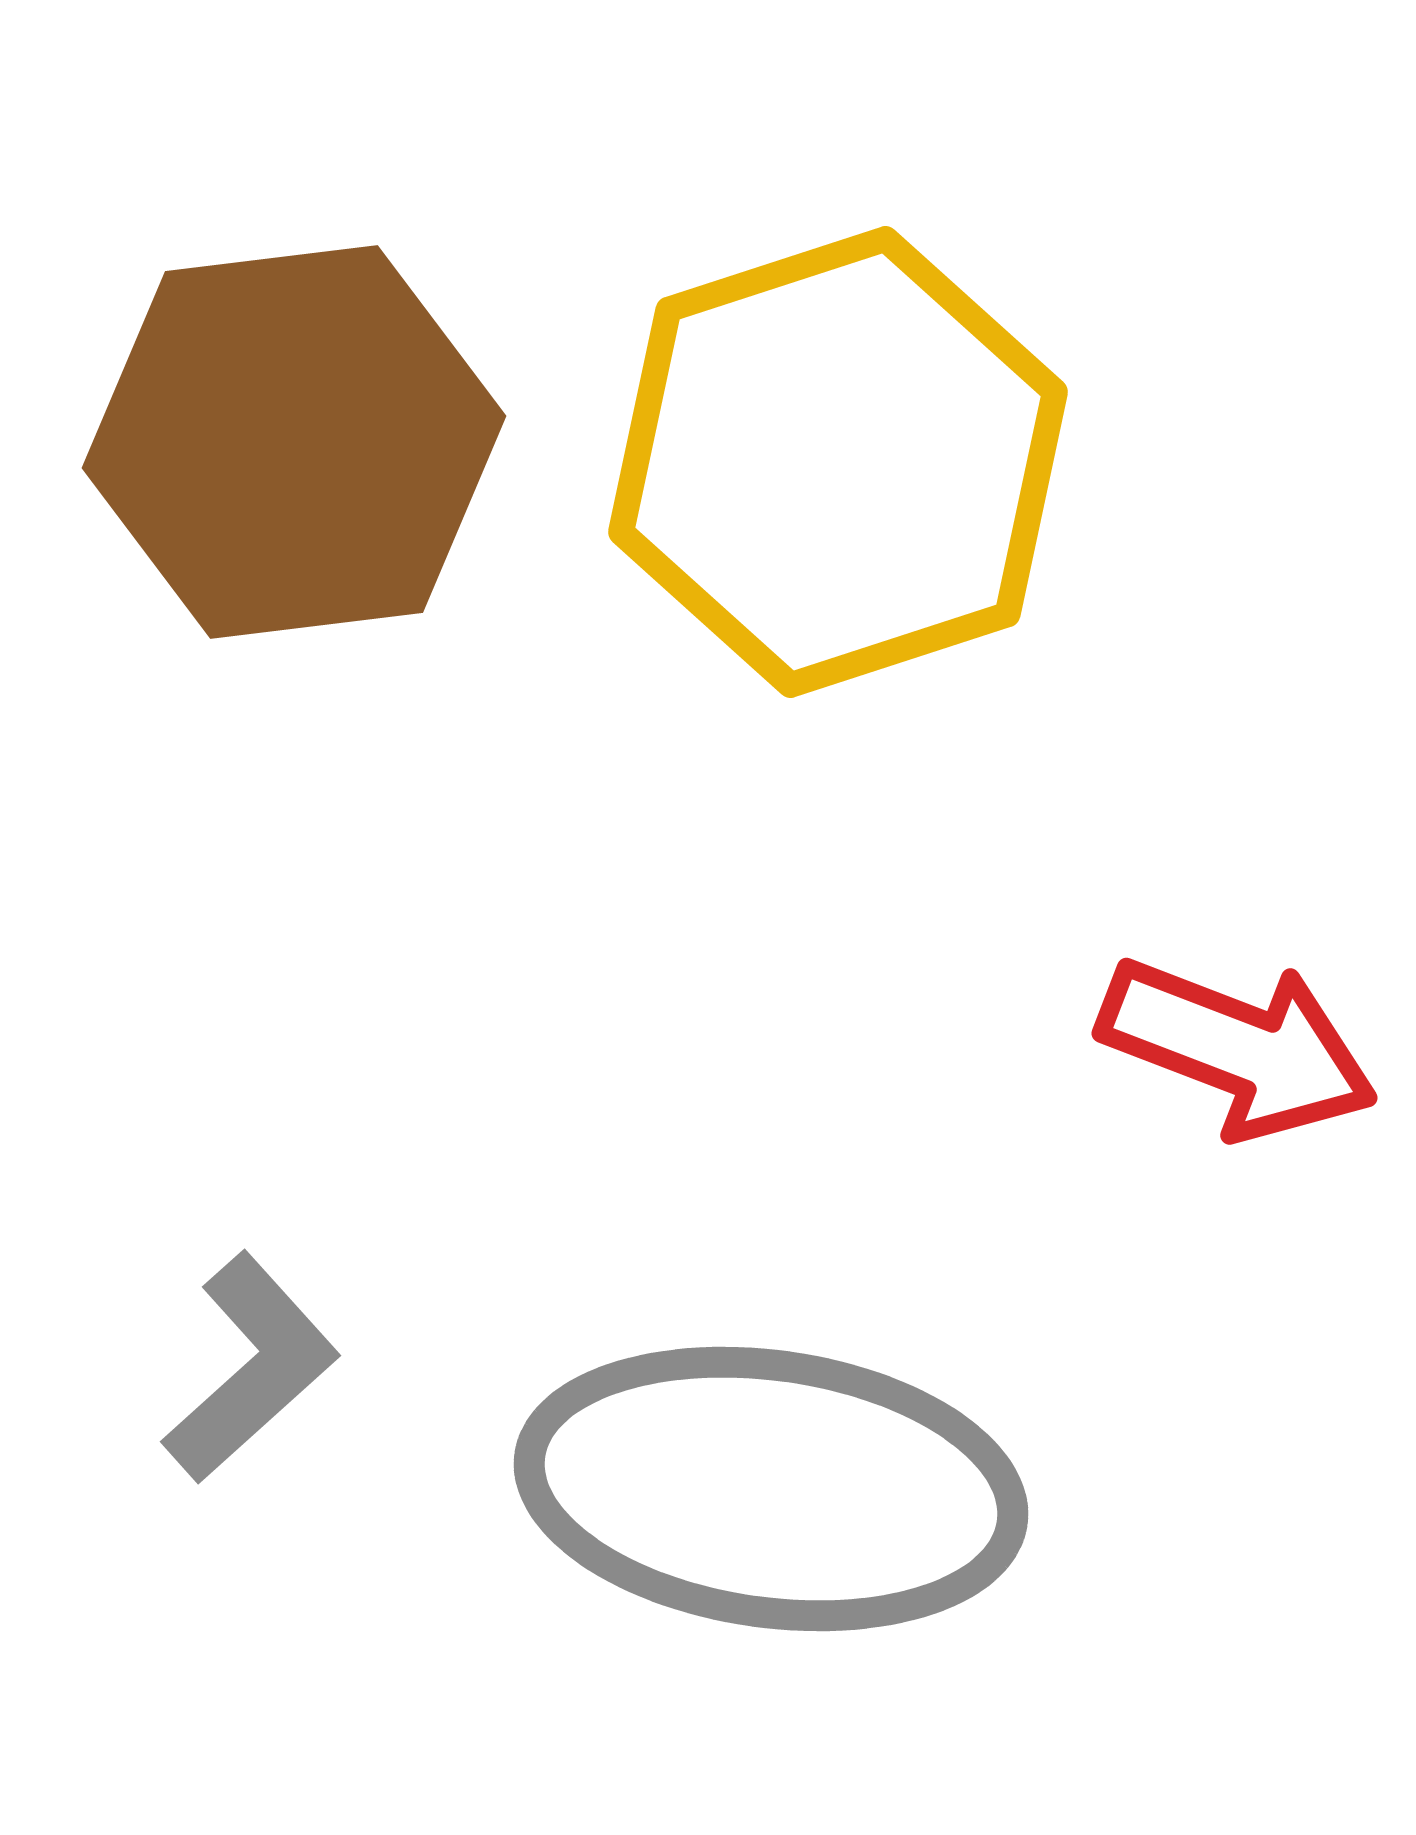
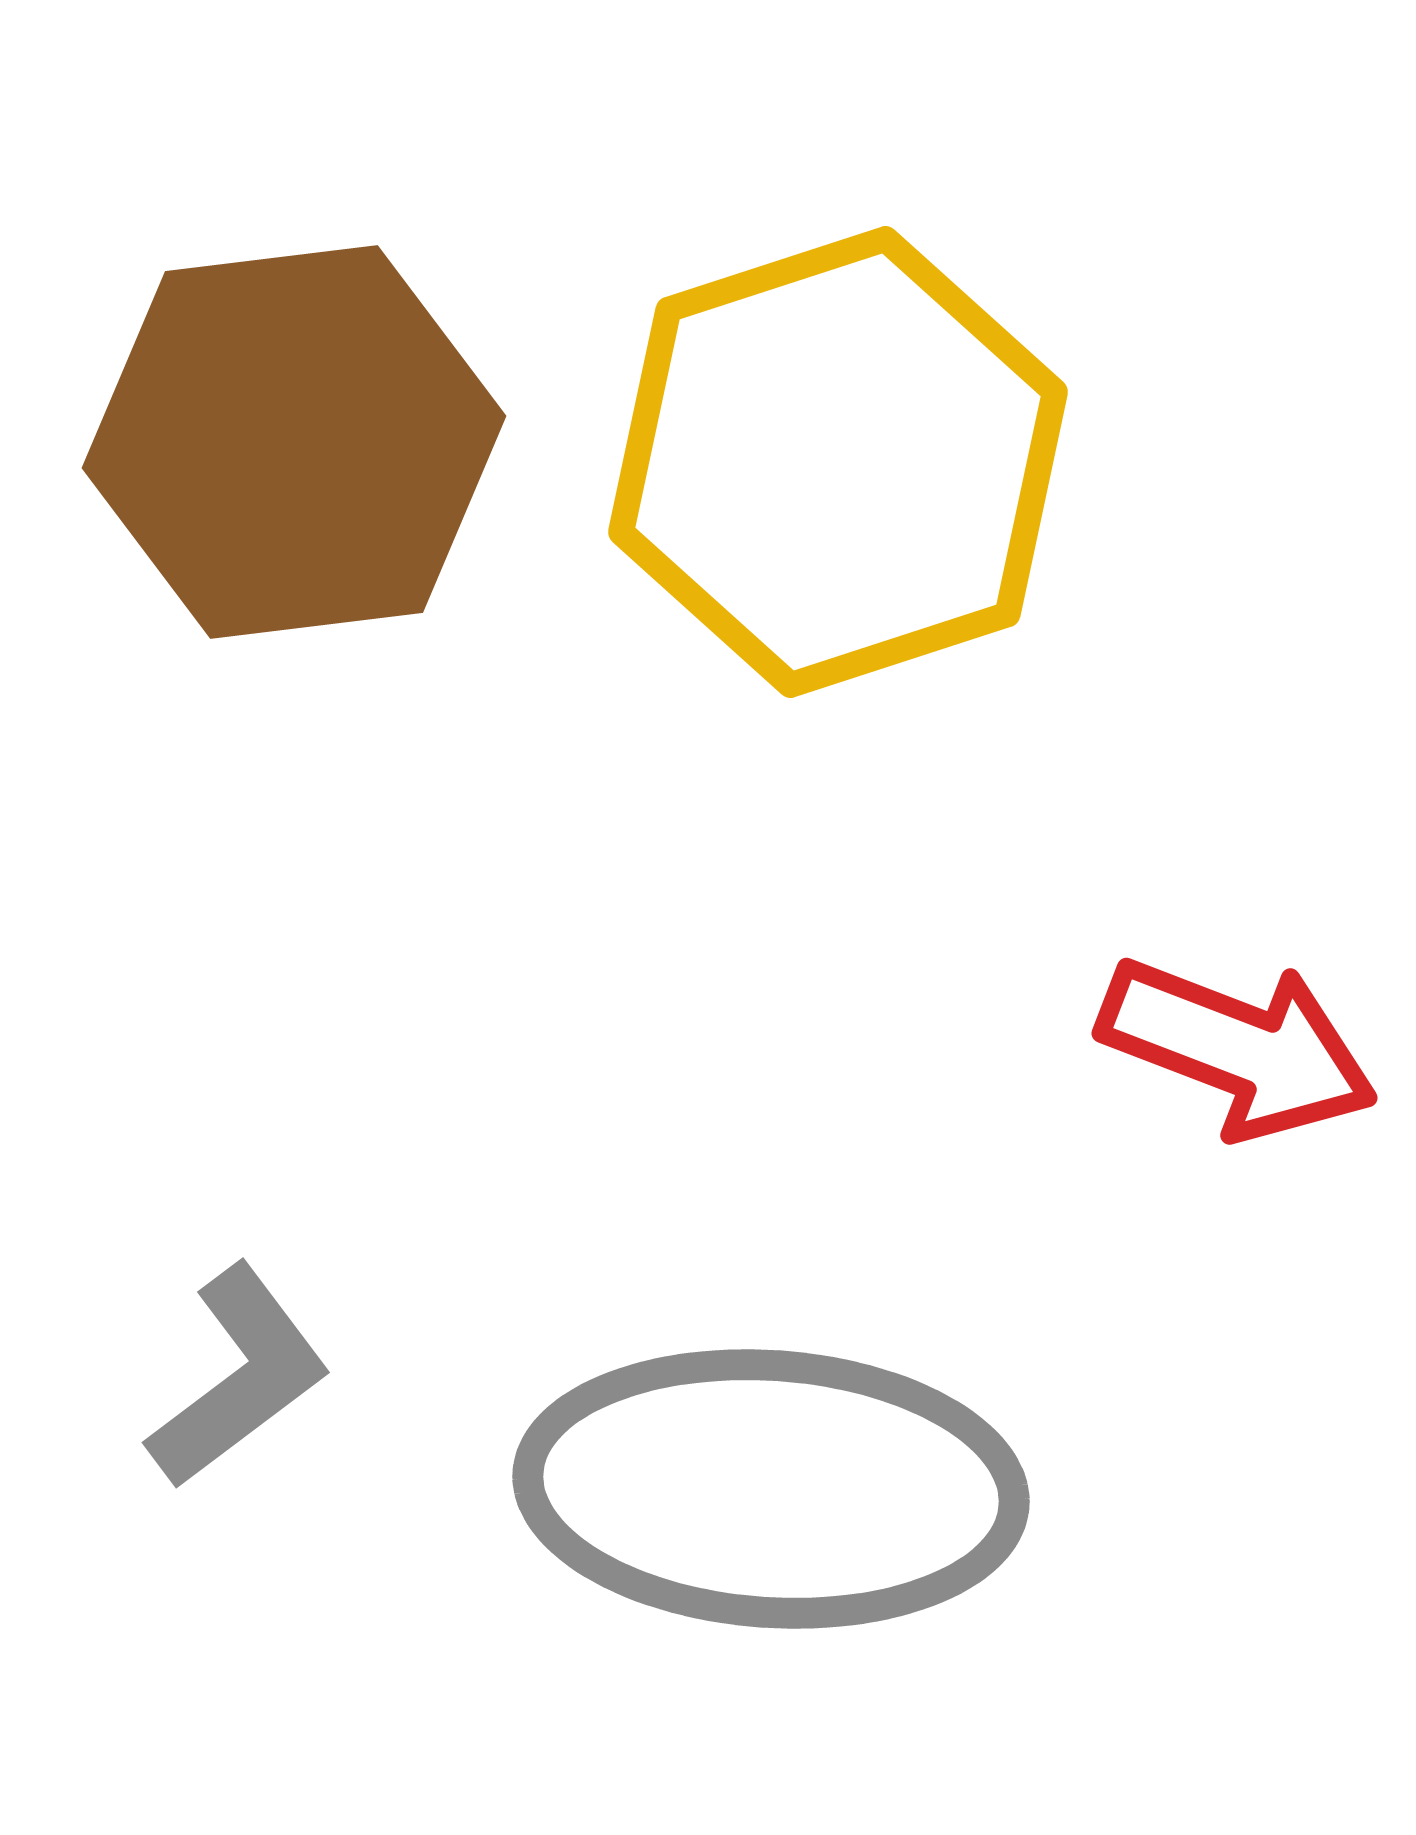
gray L-shape: moved 12 px left, 9 px down; rotated 5 degrees clockwise
gray ellipse: rotated 4 degrees counterclockwise
